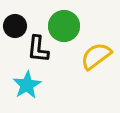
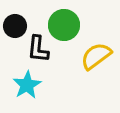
green circle: moved 1 px up
